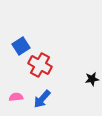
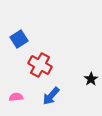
blue square: moved 2 px left, 7 px up
black star: moved 1 px left; rotated 24 degrees counterclockwise
blue arrow: moved 9 px right, 3 px up
